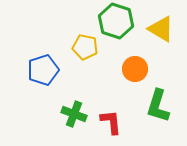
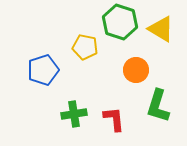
green hexagon: moved 4 px right, 1 px down
orange circle: moved 1 px right, 1 px down
green cross: rotated 30 degrees counterclockwise
red L-shape: moved 3 px right, 3 px up
